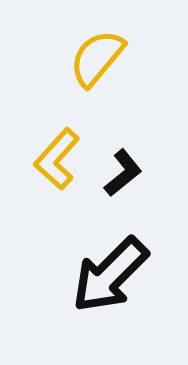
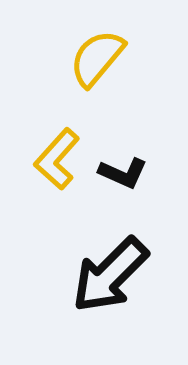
black L-shape: rotated 63 degrees clockwise
